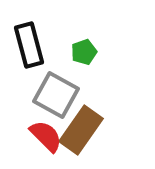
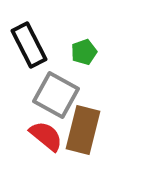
black rectangle: rotated 12 degrees counterclockwise
brown rectangle: moved 2 px right; rotated 21 degrees counterclockwise
red semicircle: rotated 6 degrees counterclockwise
